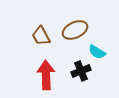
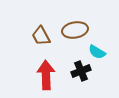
brown ellipse: rotated 15 degrees clockwise
